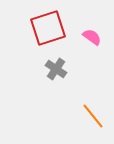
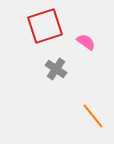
red square: moved 3 px left, 2 px up
pink semicircle: moved 6 px left, 5 px down
